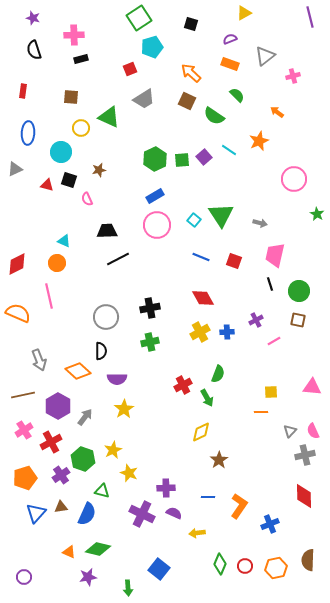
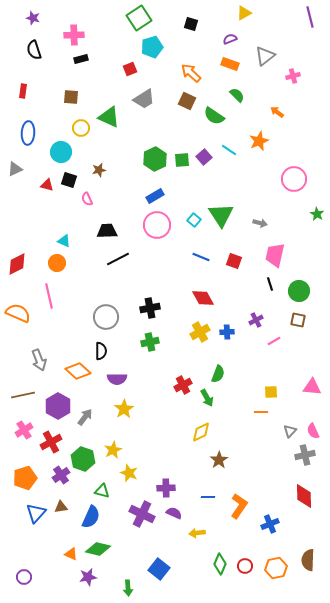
blue semicircle at (87, 514): moved 4 px right, 3 px down
orange triangle at (69, 552): moved 2 px right, 2 px down
